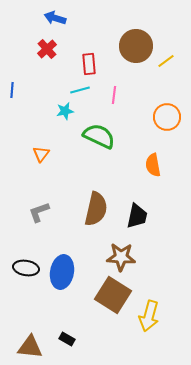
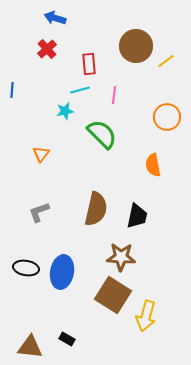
green semicircle: moved 3 px right, 2 px up; rotated 20 degrees clockwise
yellow arrow: moved 3 px left
